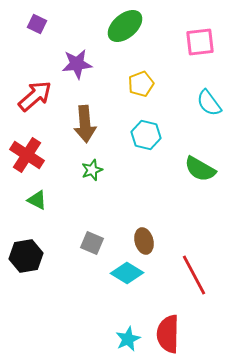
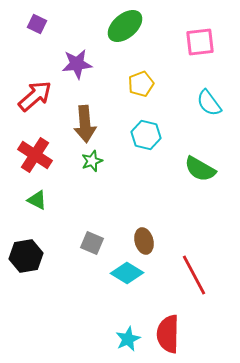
red cross: moved 8 px right
green star: moved 9 px up
